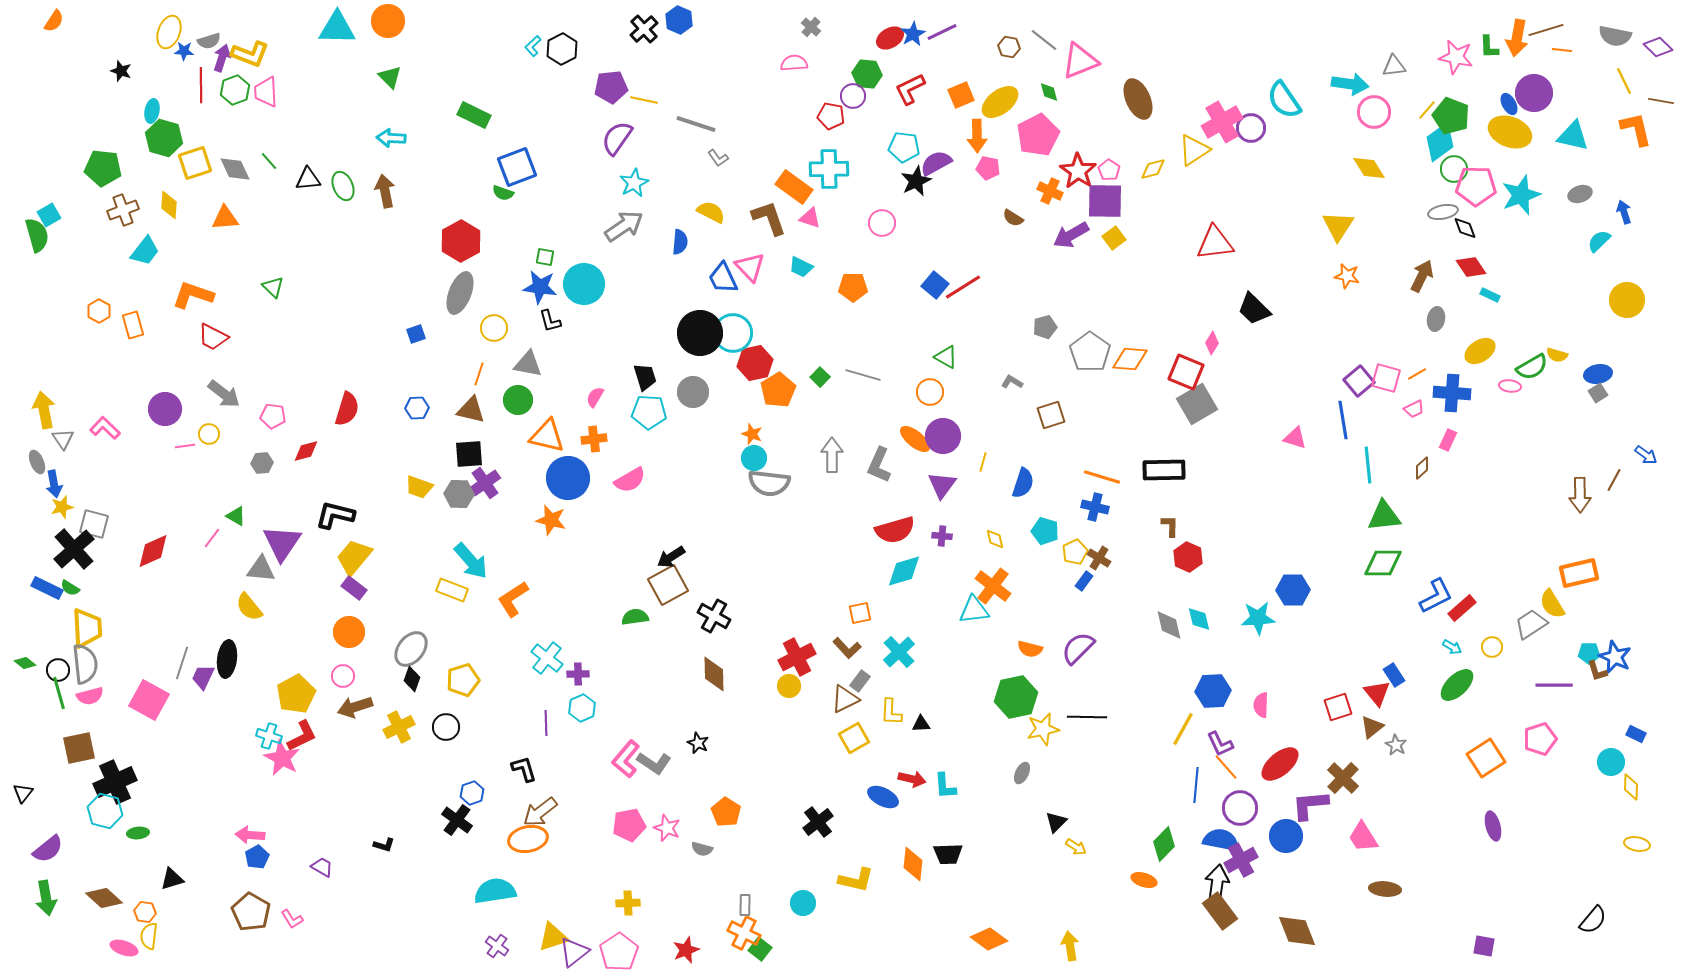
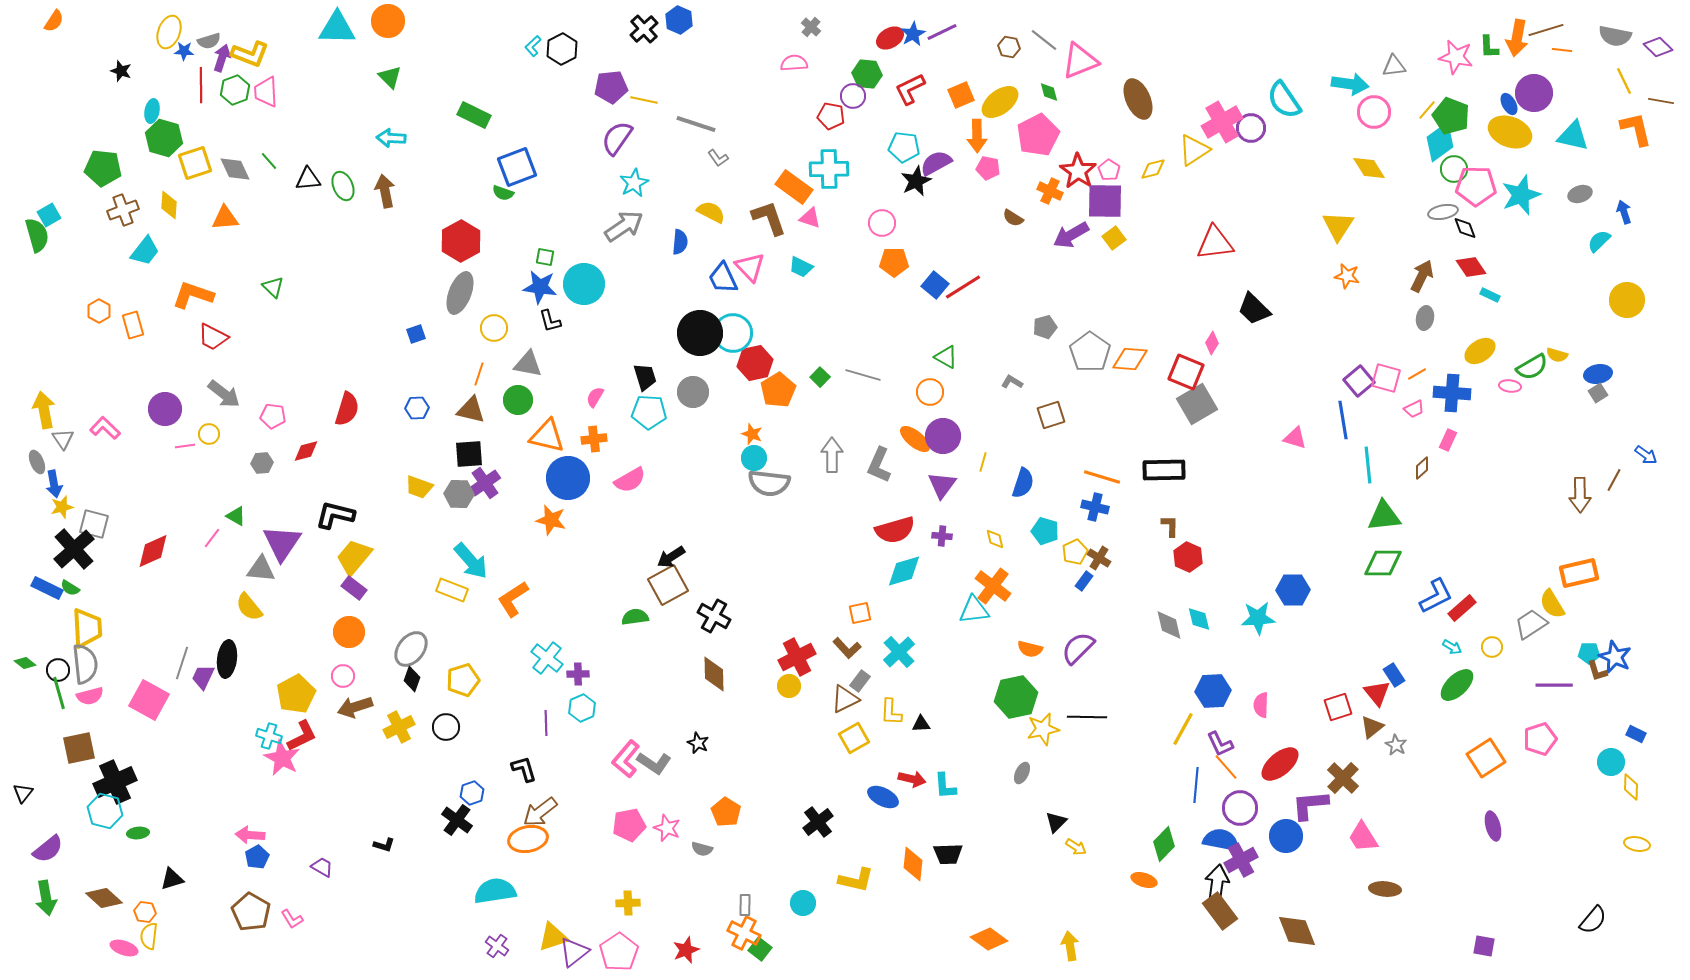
orange pentagon at (853, 287): moved 41 px right, 25 px up
gray ellipse at (1436, 319): moved 11 px left, 1 px up
